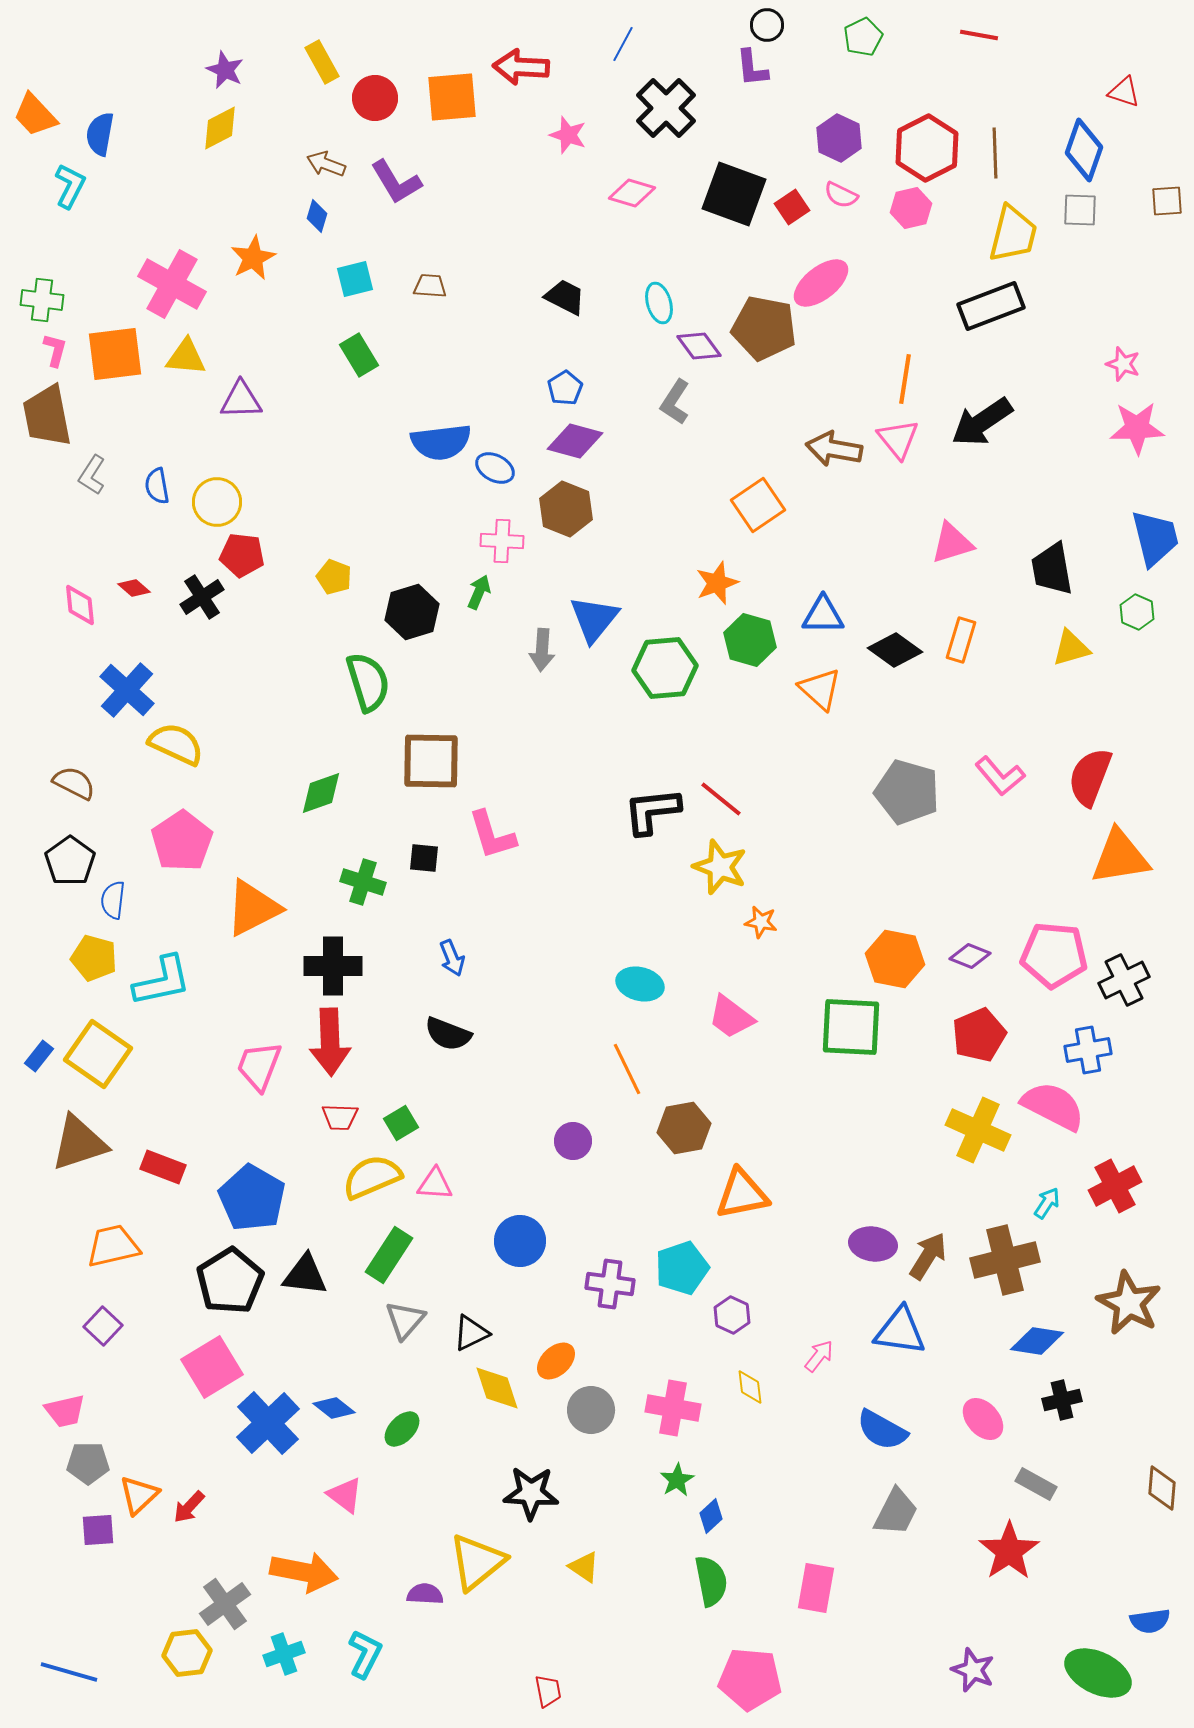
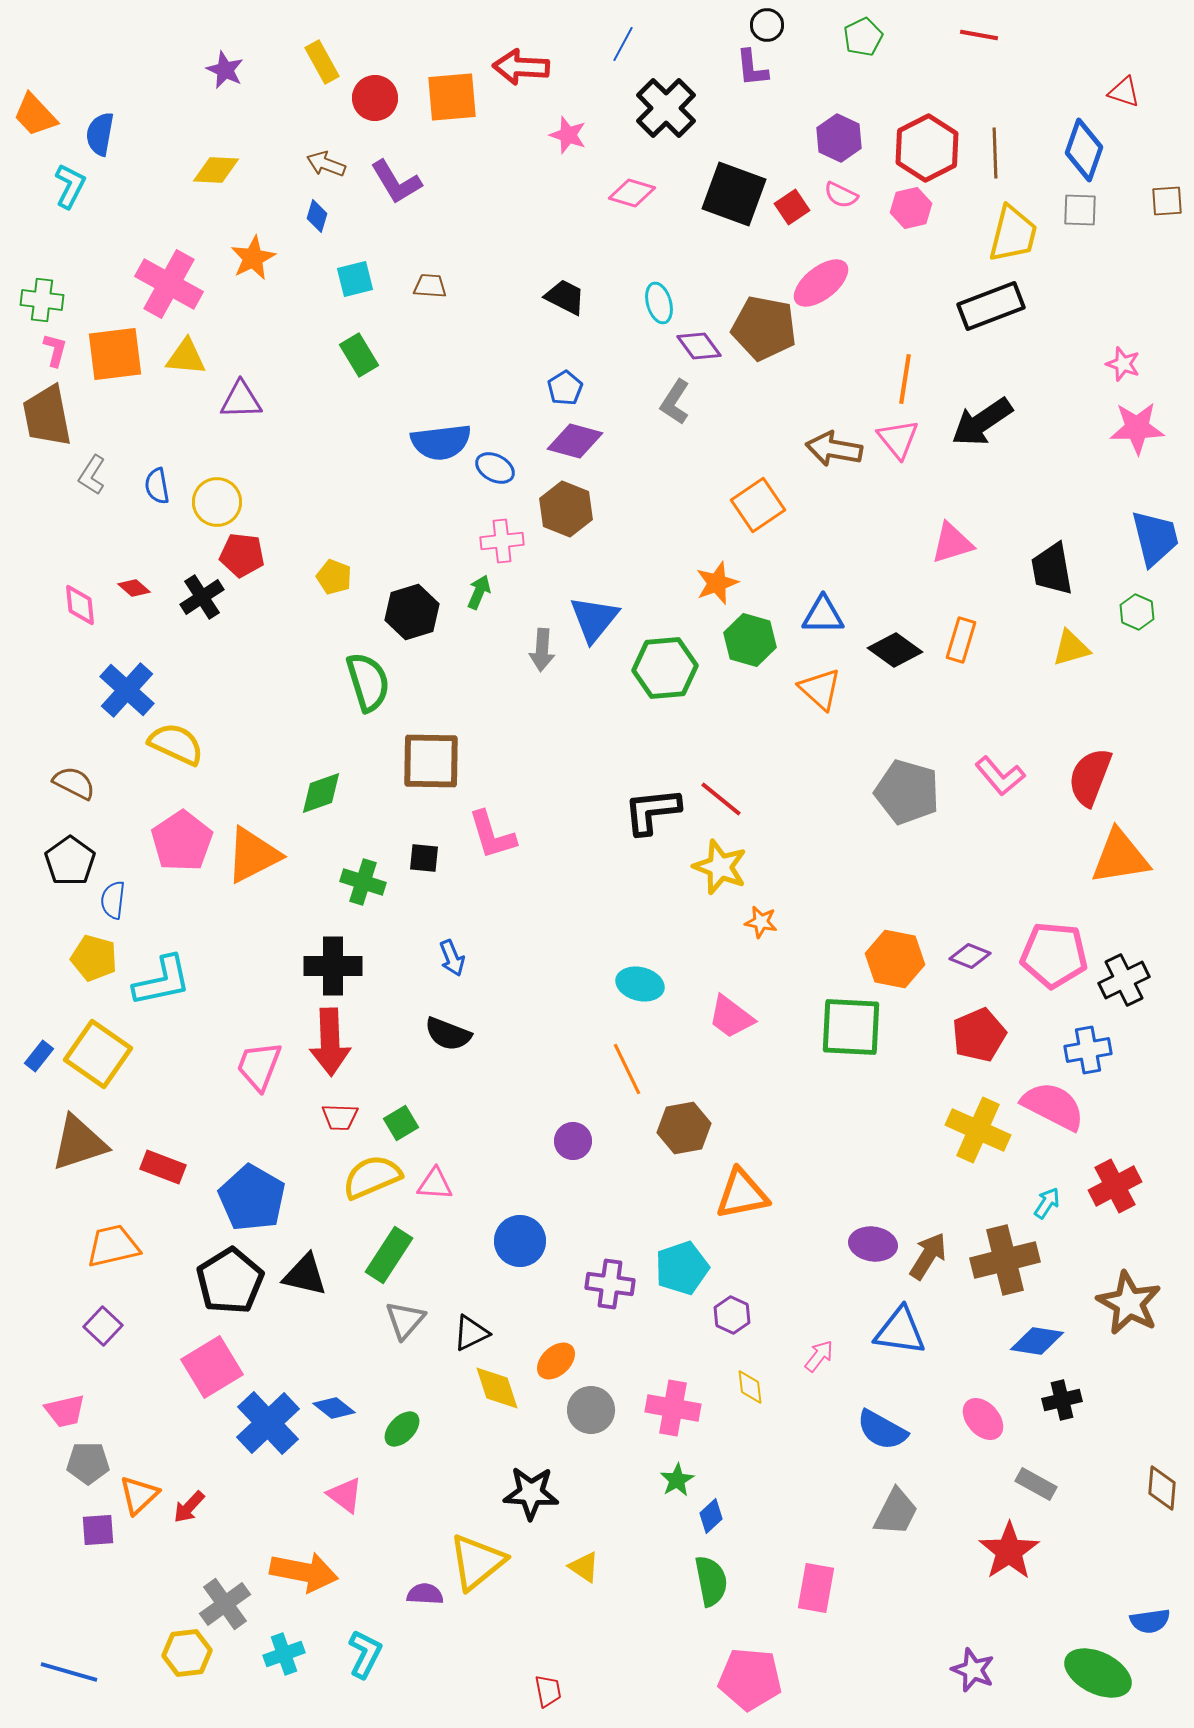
yellow diamond at (220, 128): moved 4 px left, 42 px down; rotated 30 degrees clockwise
pink cross at (172, 284): moved 3 px left
pink cross at (502, 541): rotated 9 degrees counterclockwise
orange triangle at (253, 908): moved 53 px up
black triangle at (305, 1275): rotated 6 degrees clockwise
